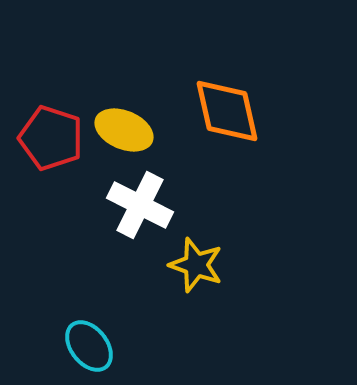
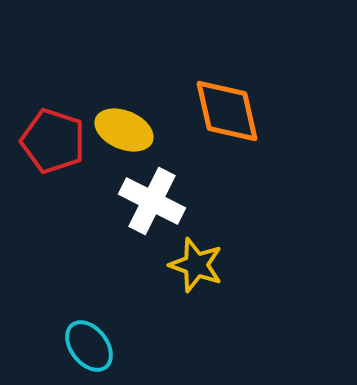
red pentagon: moved 2 px right, 3 px down
white cross: moved 12 px right, 4 px up
